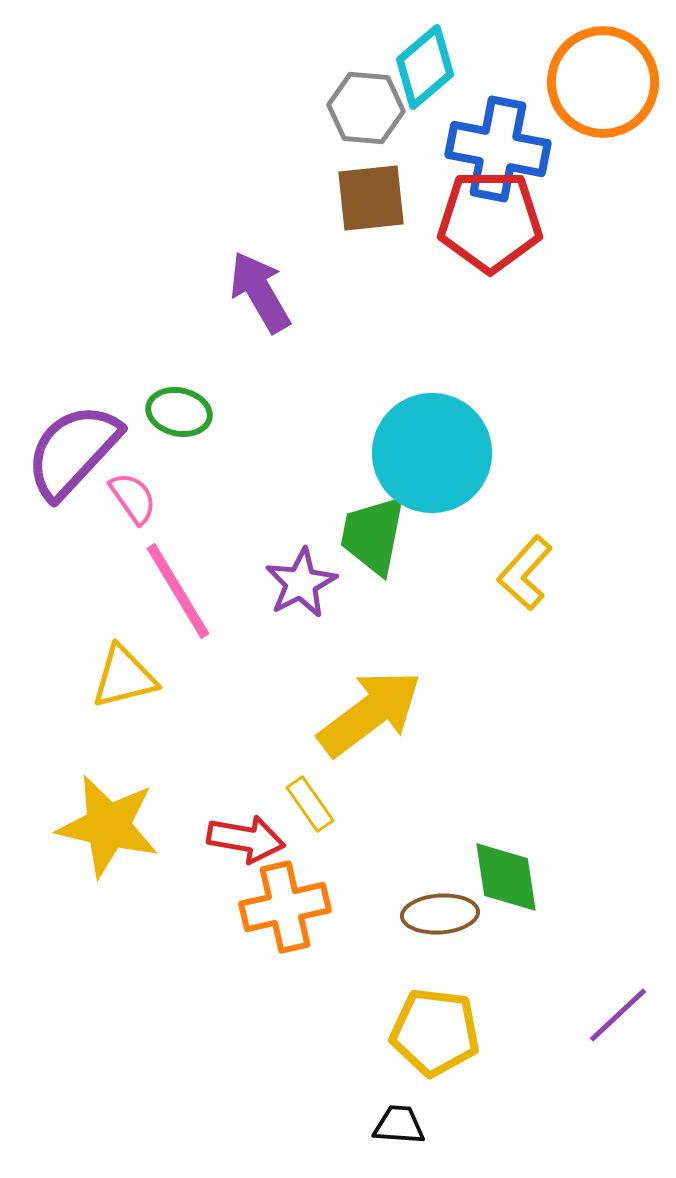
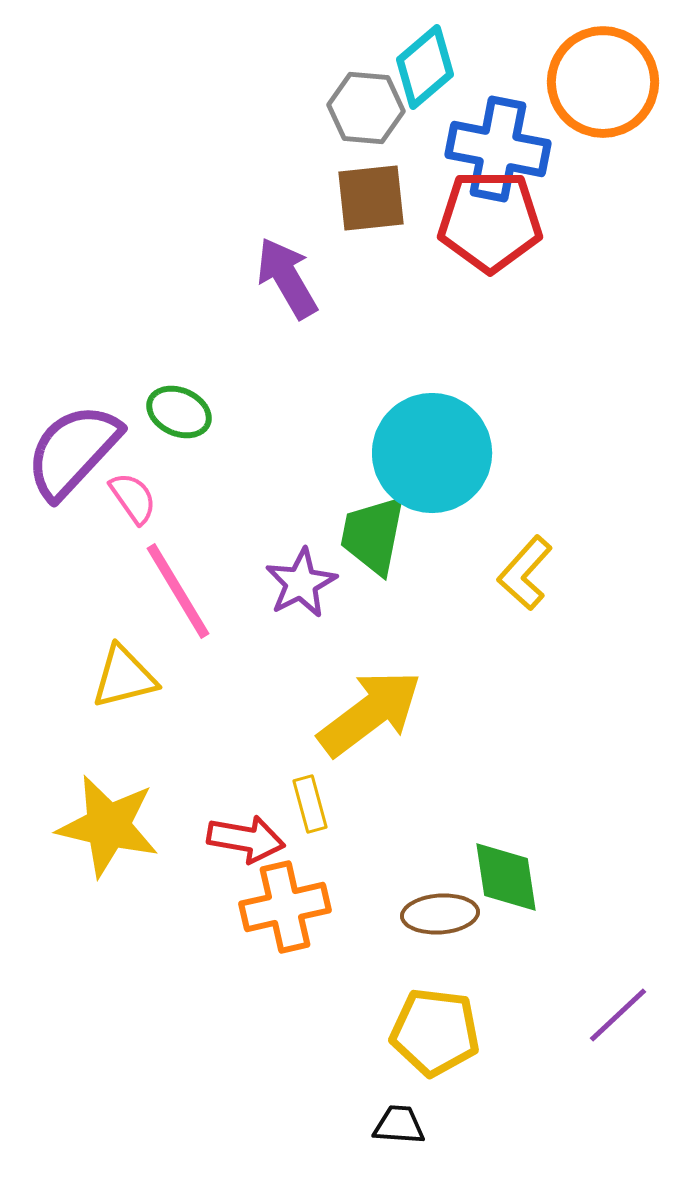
purple arrow: moved 27 px right, 14 px up
green ellipse: rotated 12 degrees clockwise
yellow rectangle: rotated 20 degrees clockwise
